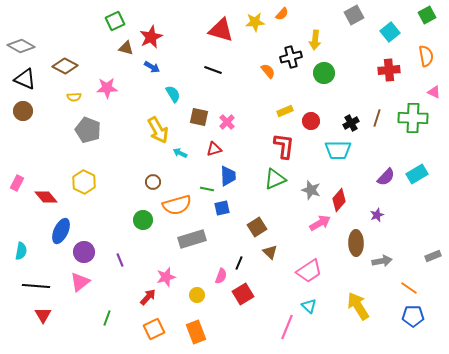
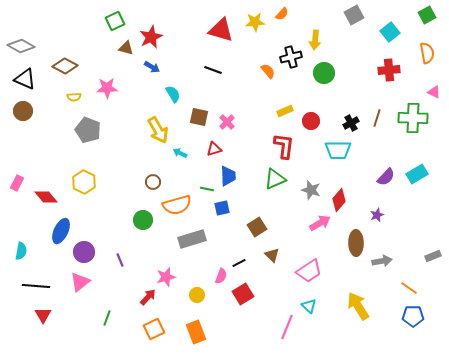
orange semicircle at (426, 56): moved 1 px right, 3 px up
brown triangle at (270, 252): moved 2 px right, 3 px down
black line at (239, 263): rotated 40 degrees clockwise
